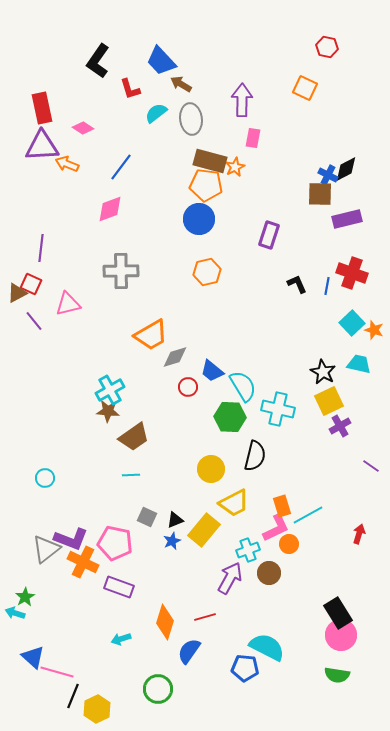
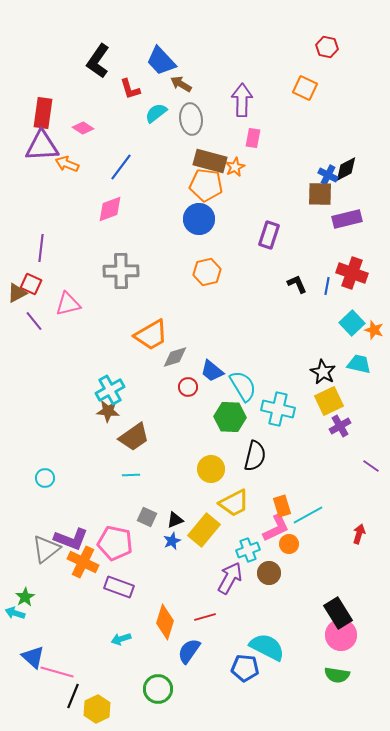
red rectangle at (42, 108): moved 1 px right, 5 px down; rotated 20 degrees clockwise
